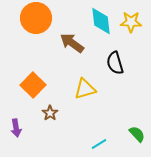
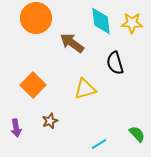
yellow star: moved 1 px right, 1 px down
brown star: moved 8 px down; rotated 14 degrees clockwise
